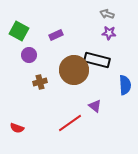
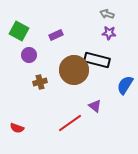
blue semicircle: rotated 144 degrees counterclockwise
